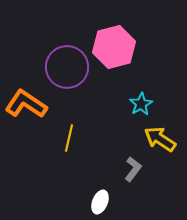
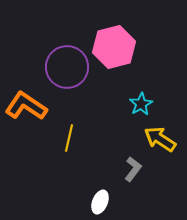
orange L-shape: moved 2 px down
